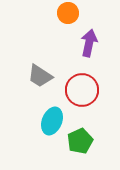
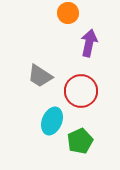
red circle: moved 1 px left, 1 px down
